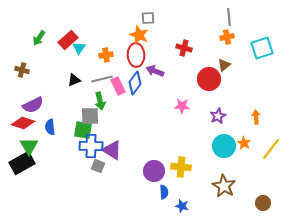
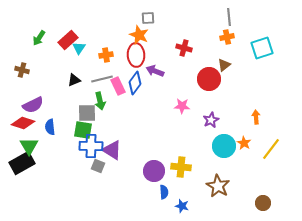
gray square at (90, 116): moved 3 px left, 3 px up
purple star at (218, 116): moved 7 px left, 4 px down
brown star at (224, 186): moved 6 px left
